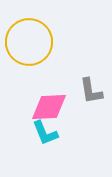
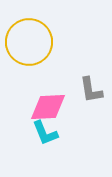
gray L-shape: moved 1 px up
pink diamond: moved 1 px left
